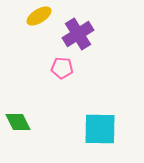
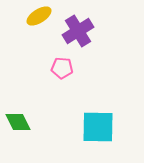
purple cross: moved 3 px up
cyan square: moved 2 px left, 2 px up
